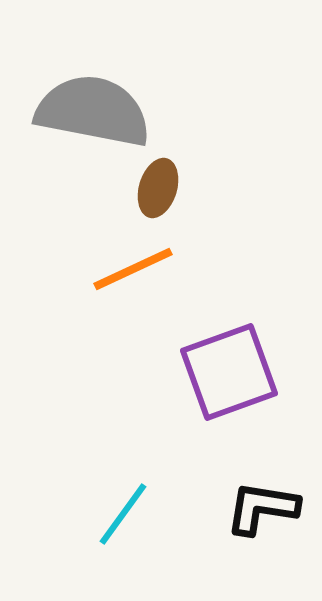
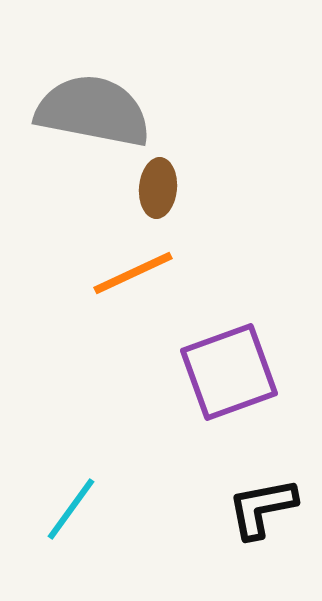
brown ellipse: rotated 12 degrees counterclockwise
orange line: moved 4 px down
black L-shape: rotated 20 degrees counterclockwise
cyan line: moved 52 px left, 5 px up
